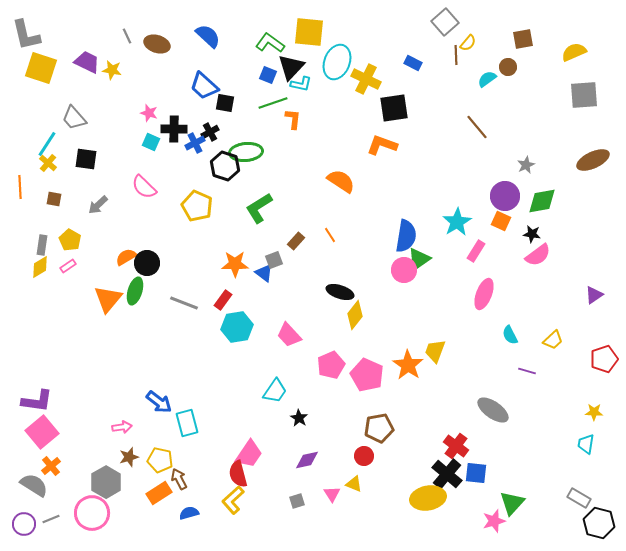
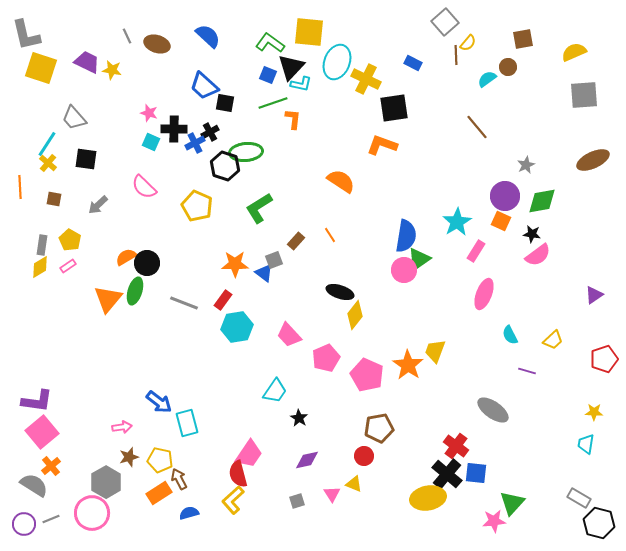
pink pentagon at (331, 365): moved 5 px left, 7 px up
pink star at (494, 521): rotated 10 degrees clockwise
